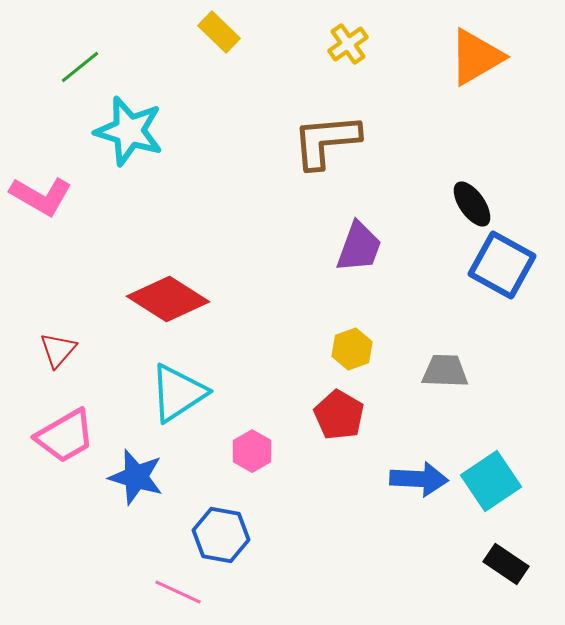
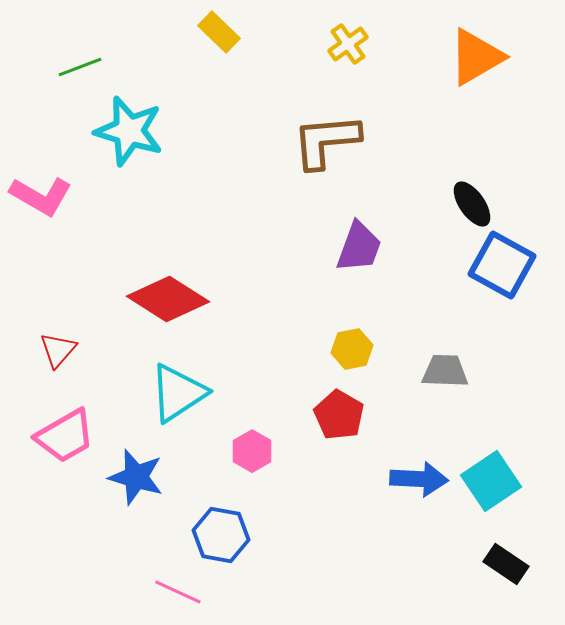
green line: rotated 18 degrees clockwise
yellow hexagon: rotated 9 degrees clockwise
